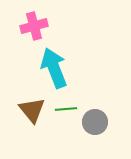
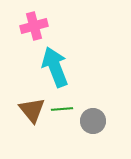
cyan arrow: moved 1 px right, 1 px up
green line: moved 4 px left
gray circle: moved 2 px left, 1 px up
